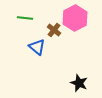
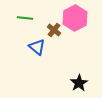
black star: rotated 18 degrees clockwise
